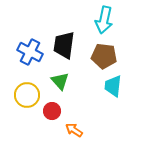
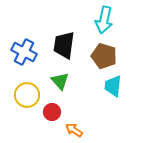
blue cross: moved 6 px left
brown pentagon: rotated 10 degrees clockwise
red circle: moved 1 px down
